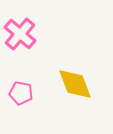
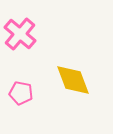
yellow diamond: moved 2 px left, 4 px up
